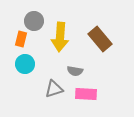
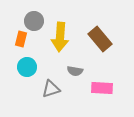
cyan circle: moved 2 px right, 3 px down
gray triangle: moved 3 px left
pink rectangle: moved 16 px right, 6 px up
